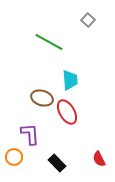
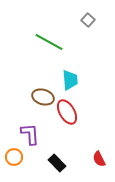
brown ellipse: moved 1 px right, 1 px up
